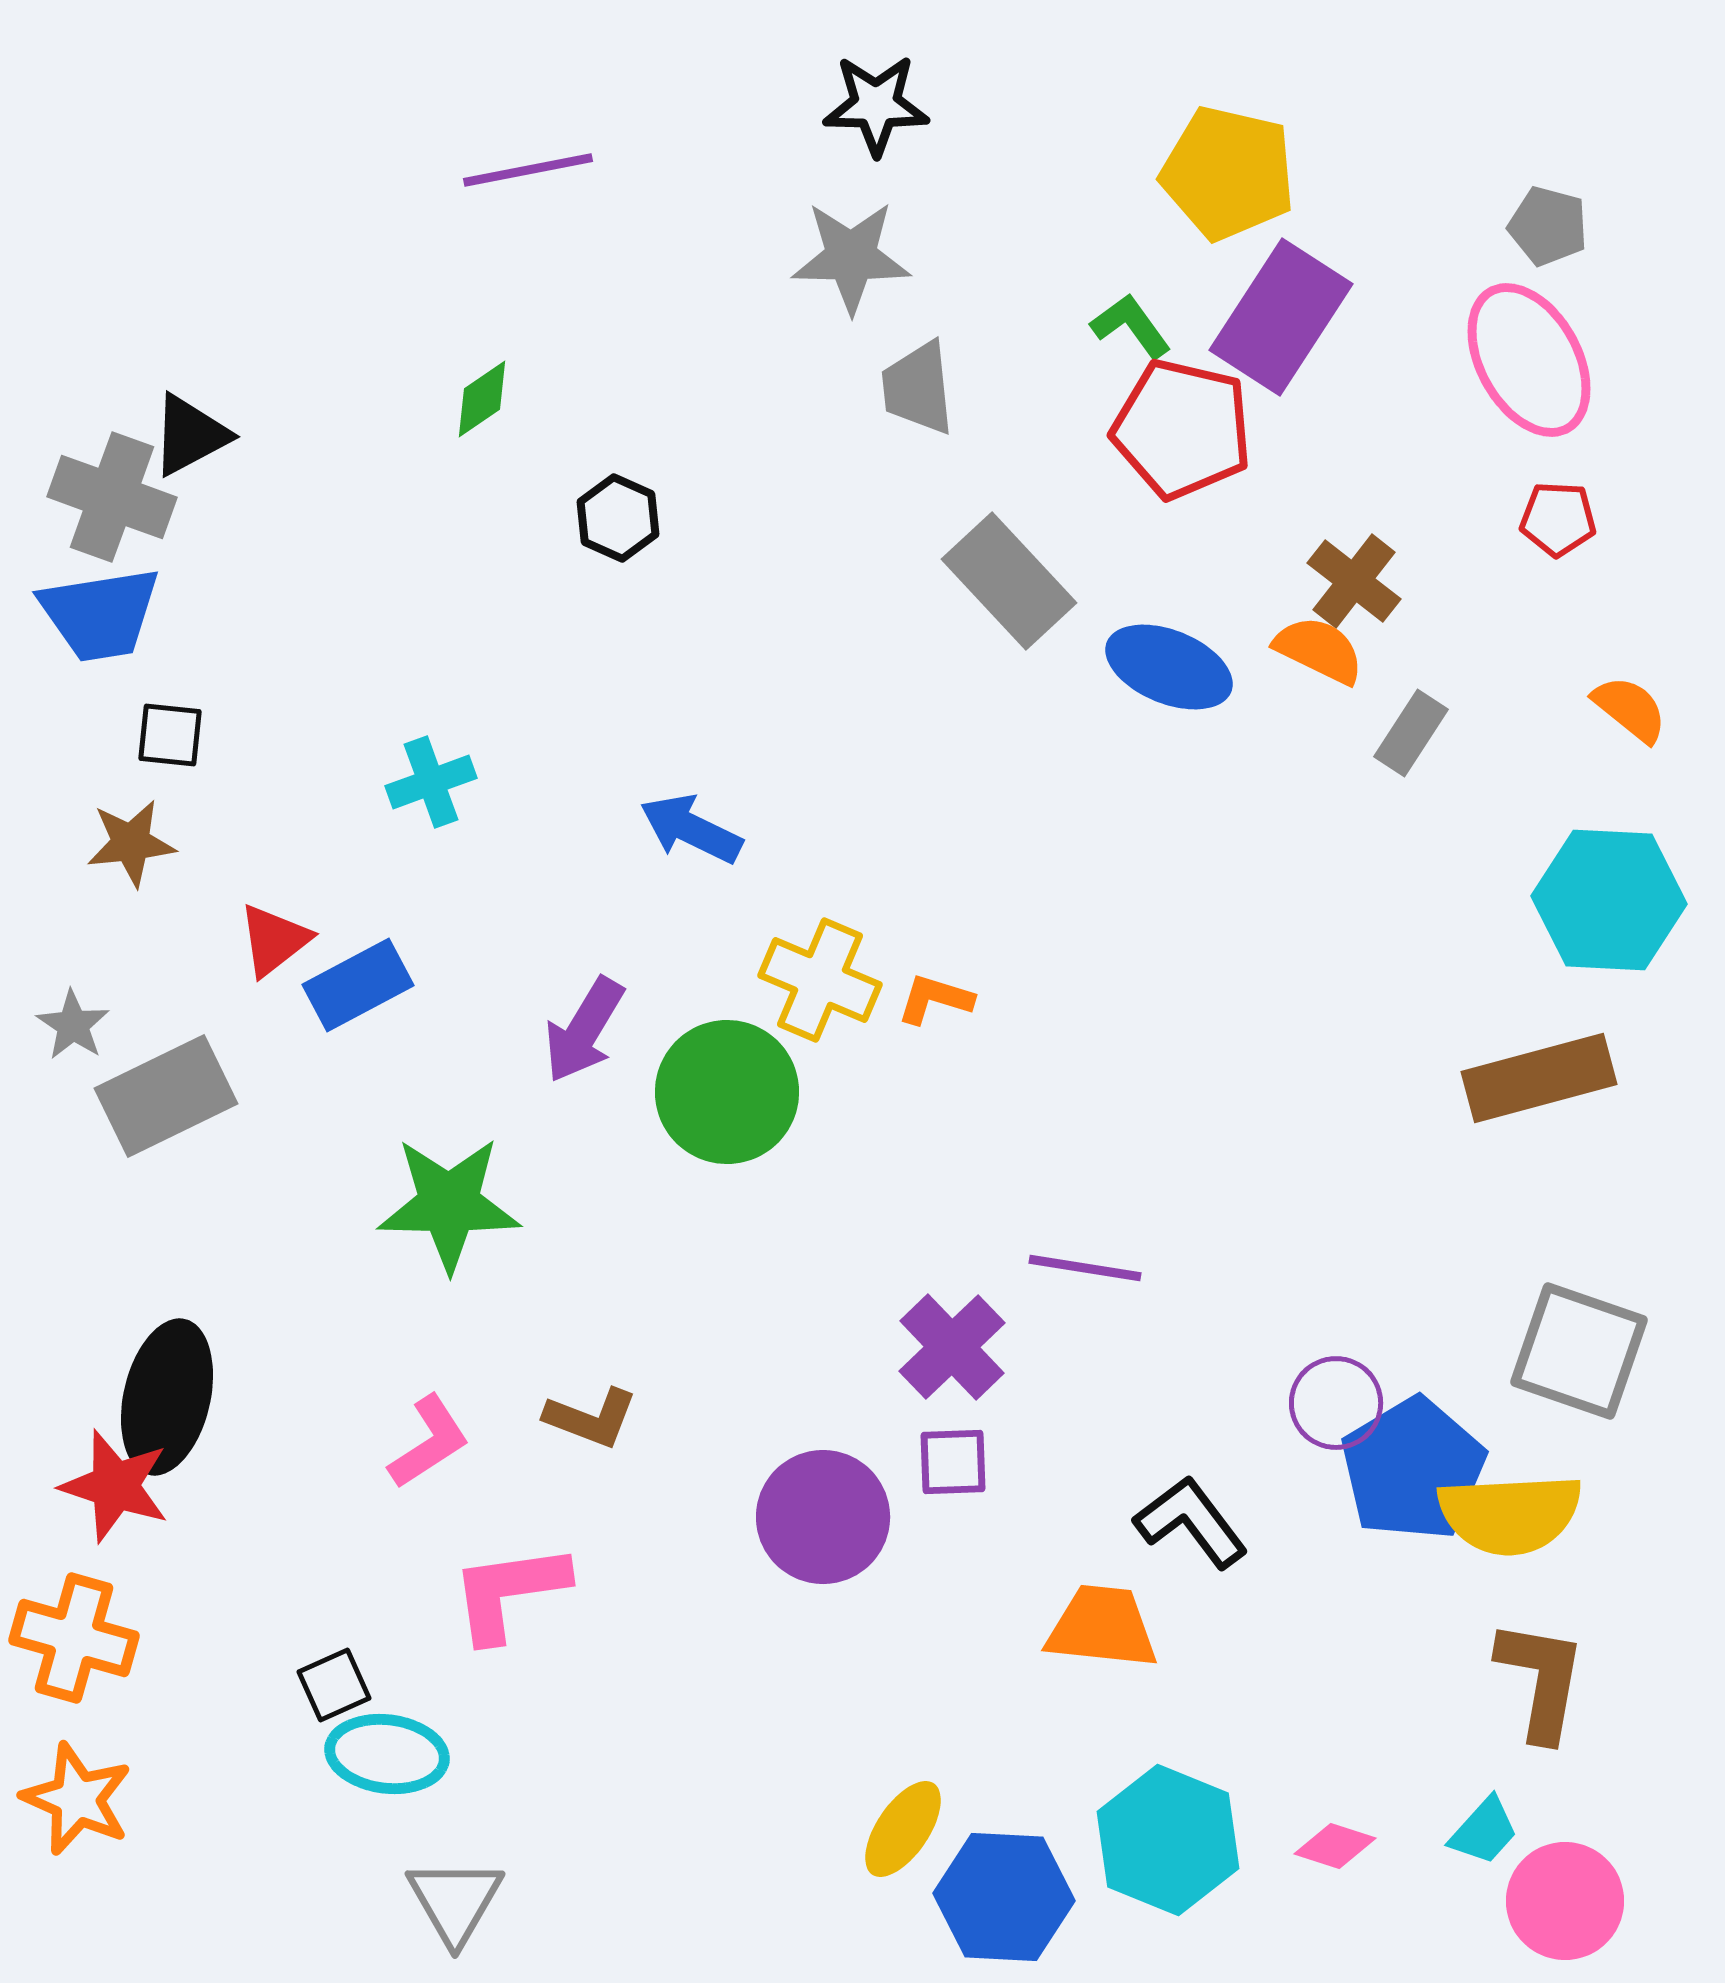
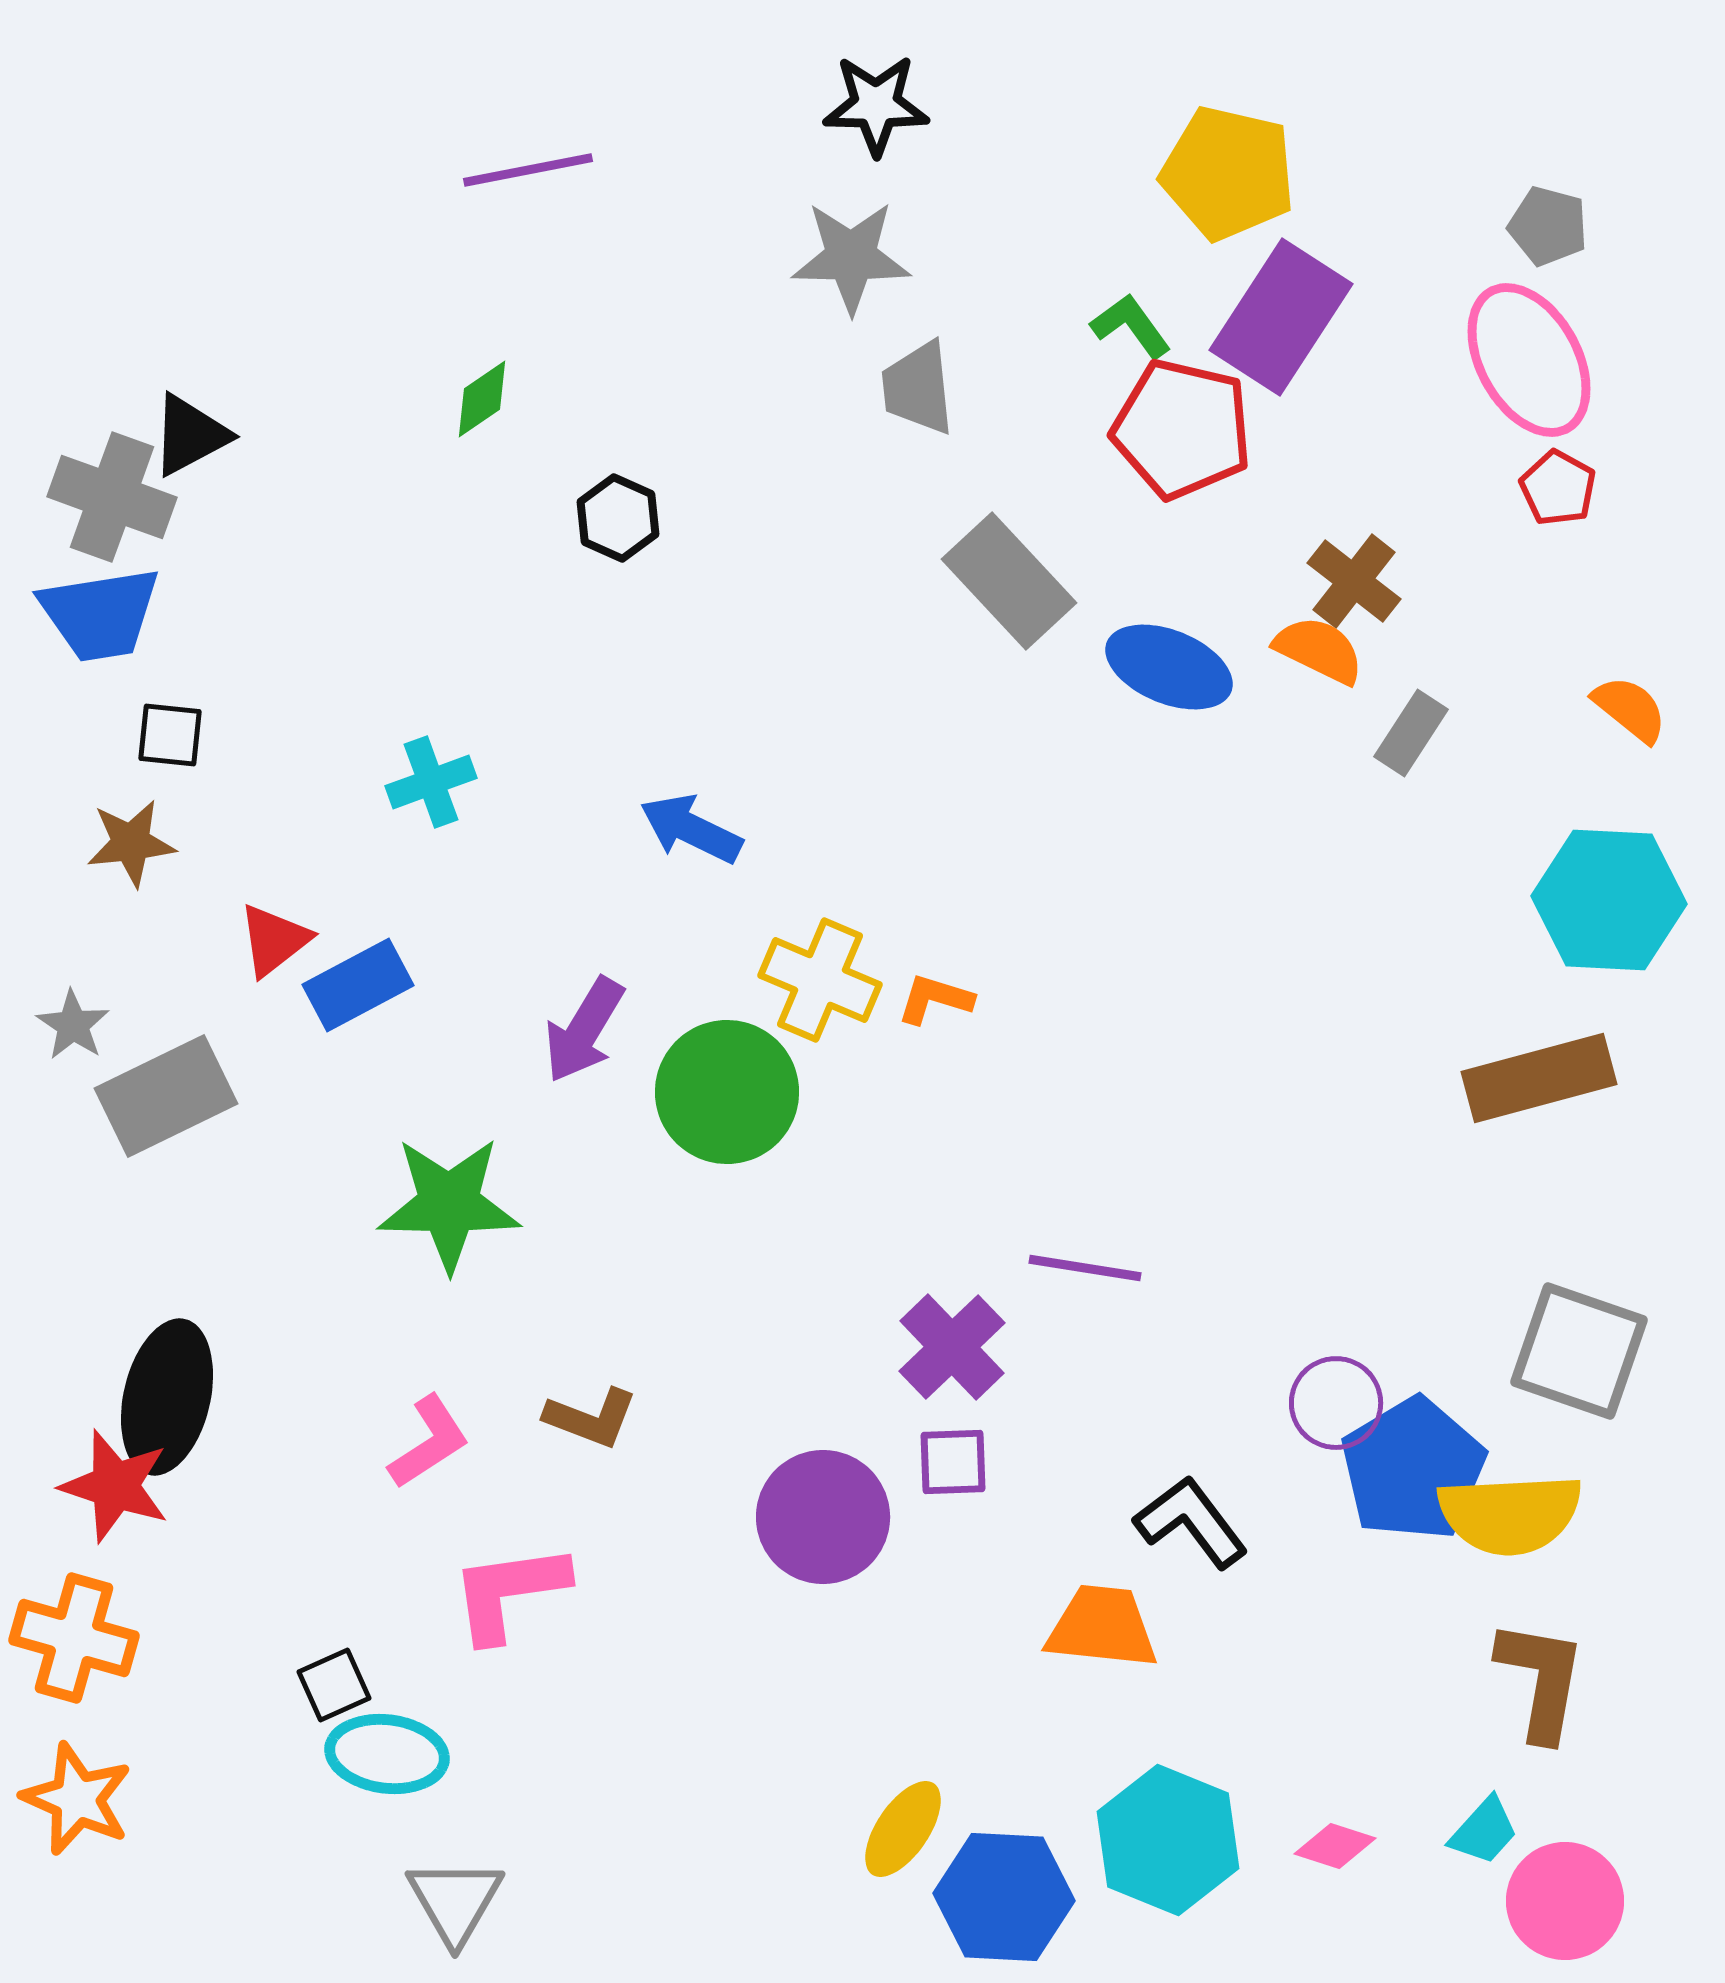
red pentagon at (1558, 519): moved 31 px up; rotated 26 degrees clockwise
